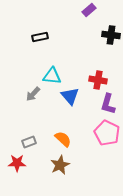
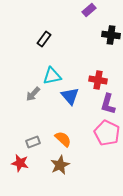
black rectangle: moved 4 px right, 2 px down; rotated 42 degrees counterclockwise
cyan triangle: rotated 18 degrees counterclockwise
gray rectangle: moved 4 px right
red star: moved 3 px right; rotated 12 degrees clockwise
